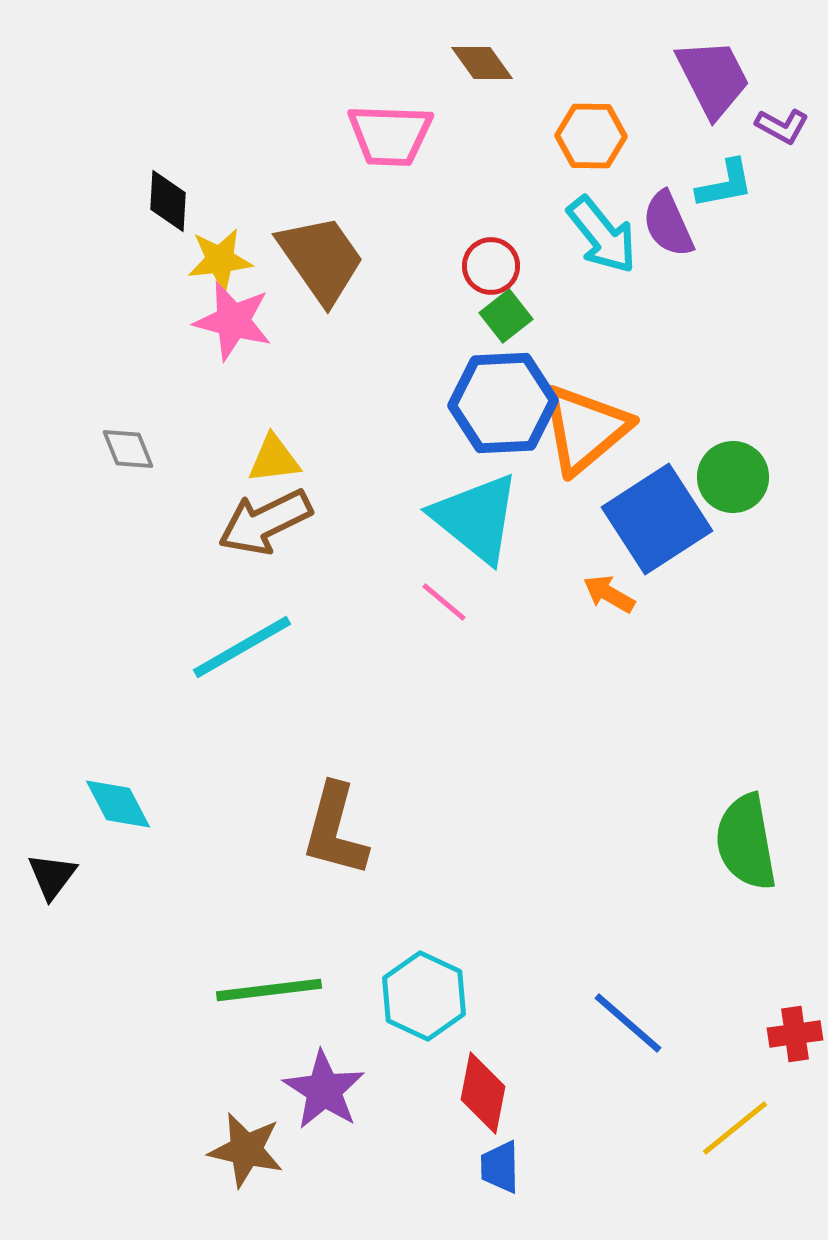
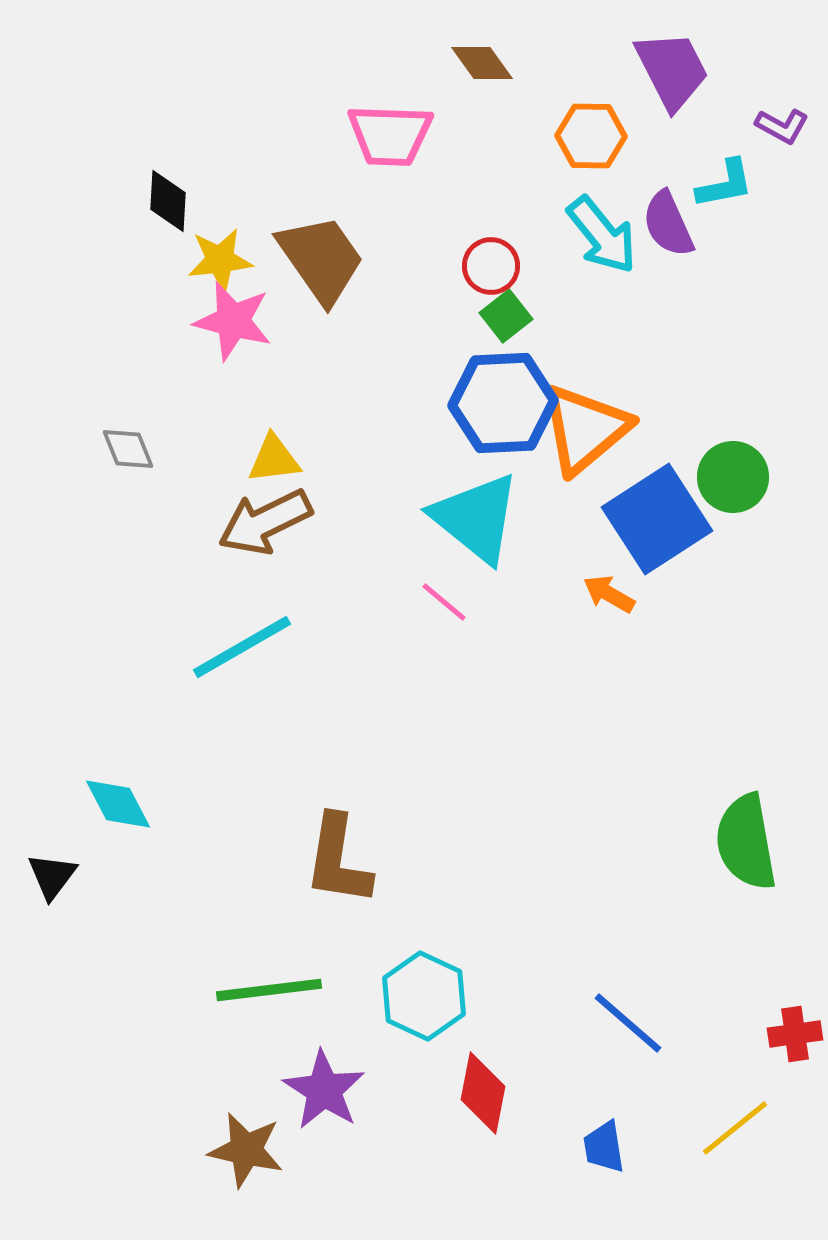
purple trapezoid: moved 41 px left, 8 px up
brown L-shape: moved 3 px right, 30 px down; rotated 6 degrees counterclockwise
blue trapezoid: moved 104 px right, 20 px up; rotated 8 degrees counterclockwise
